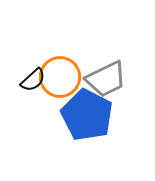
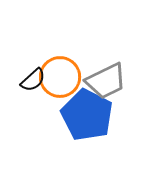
gray trapezoid: moved 2 px down
